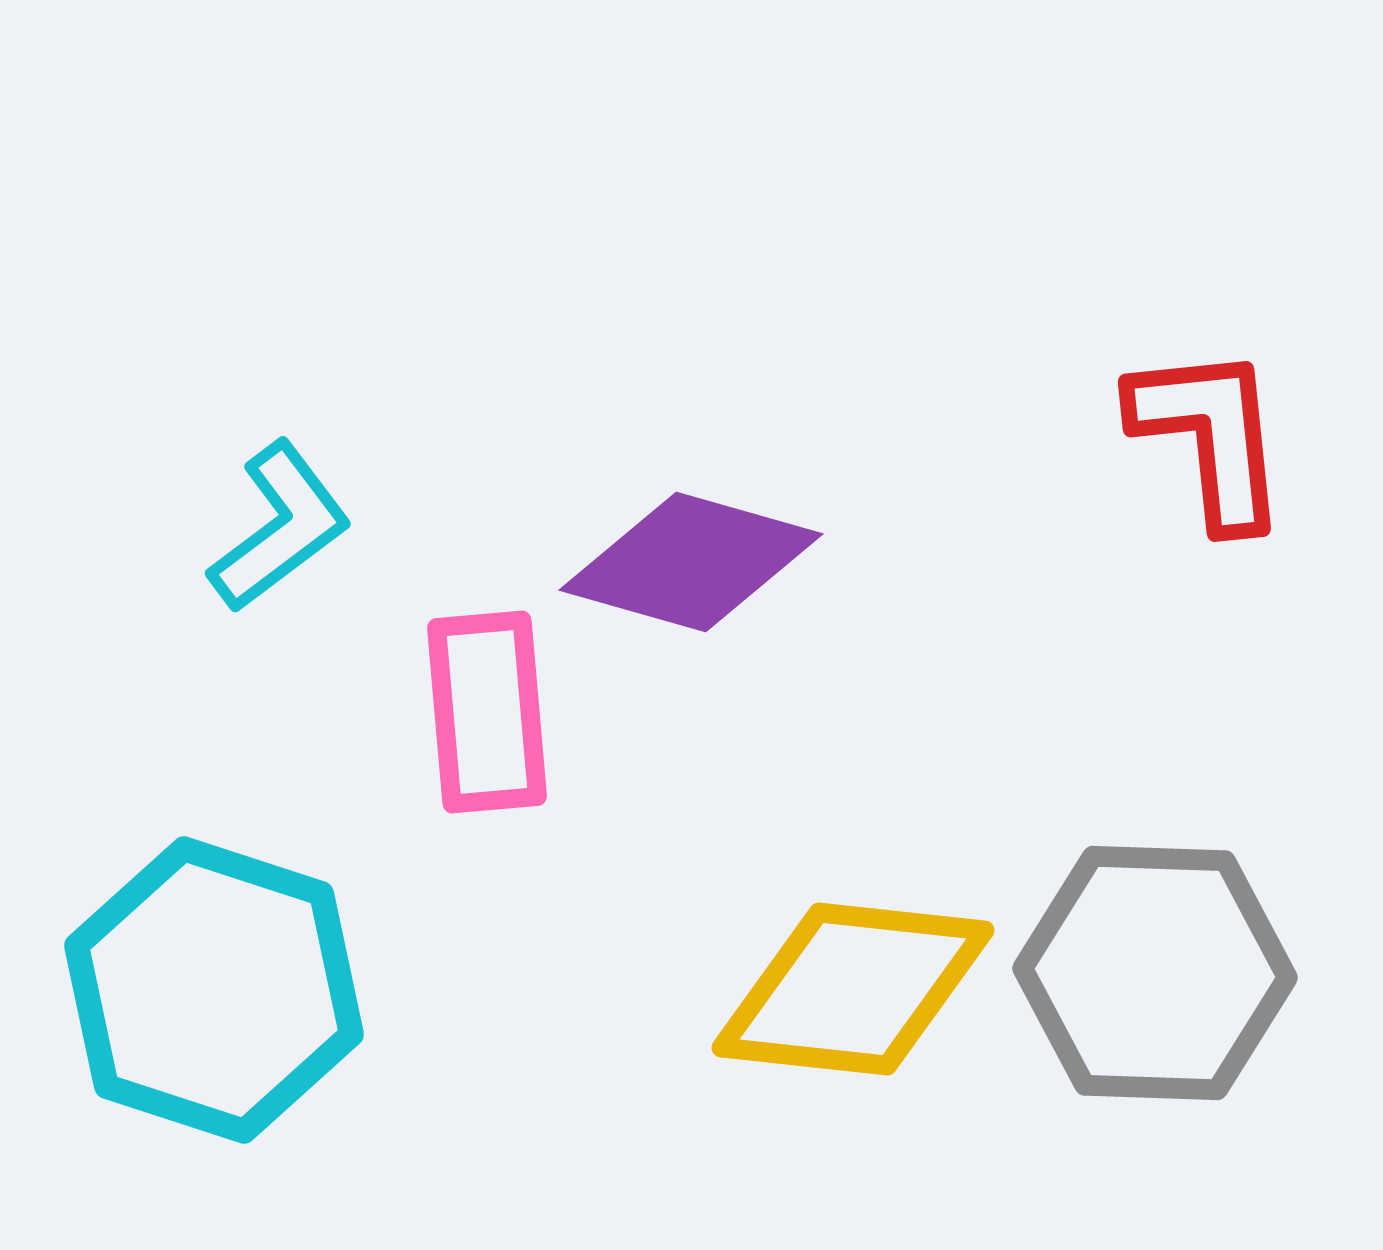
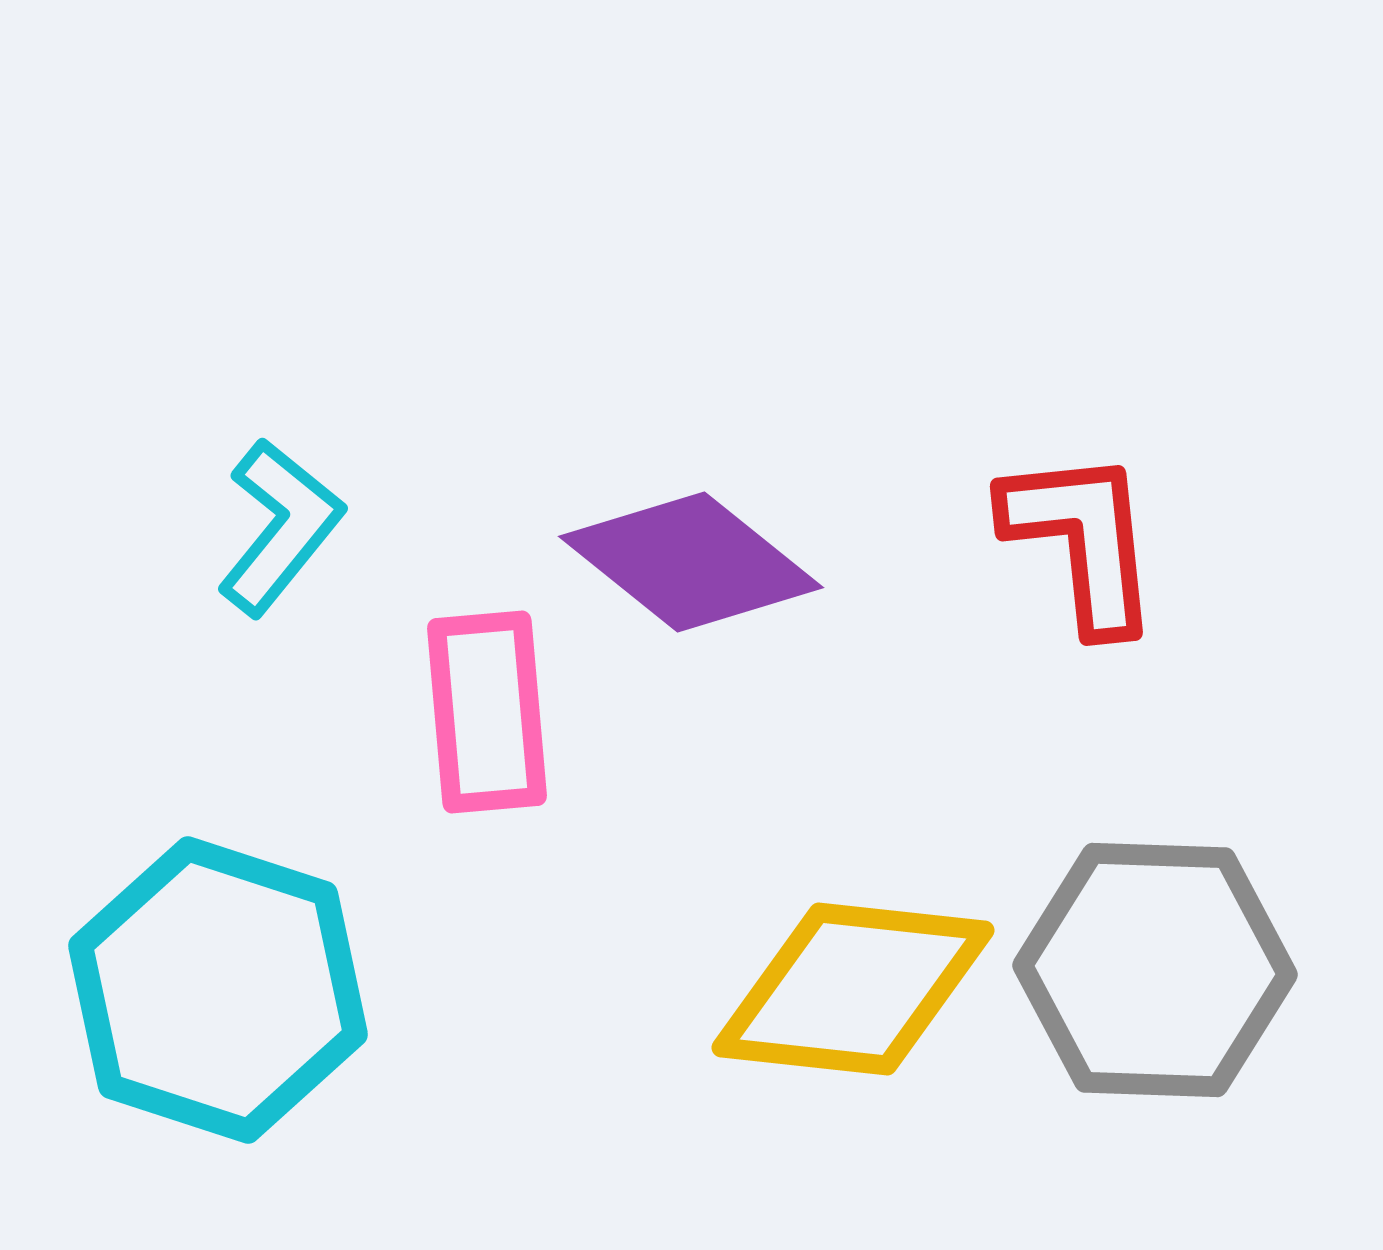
red L-shape: moved 128 px left, 104 px down
cyan L-shape: rotated 14 degrees counterclockwise
purple diamond: rotated 23 degrees clockwise
gray hexagon: moved 3 px up
cyan hexagon: moved 4 px right
